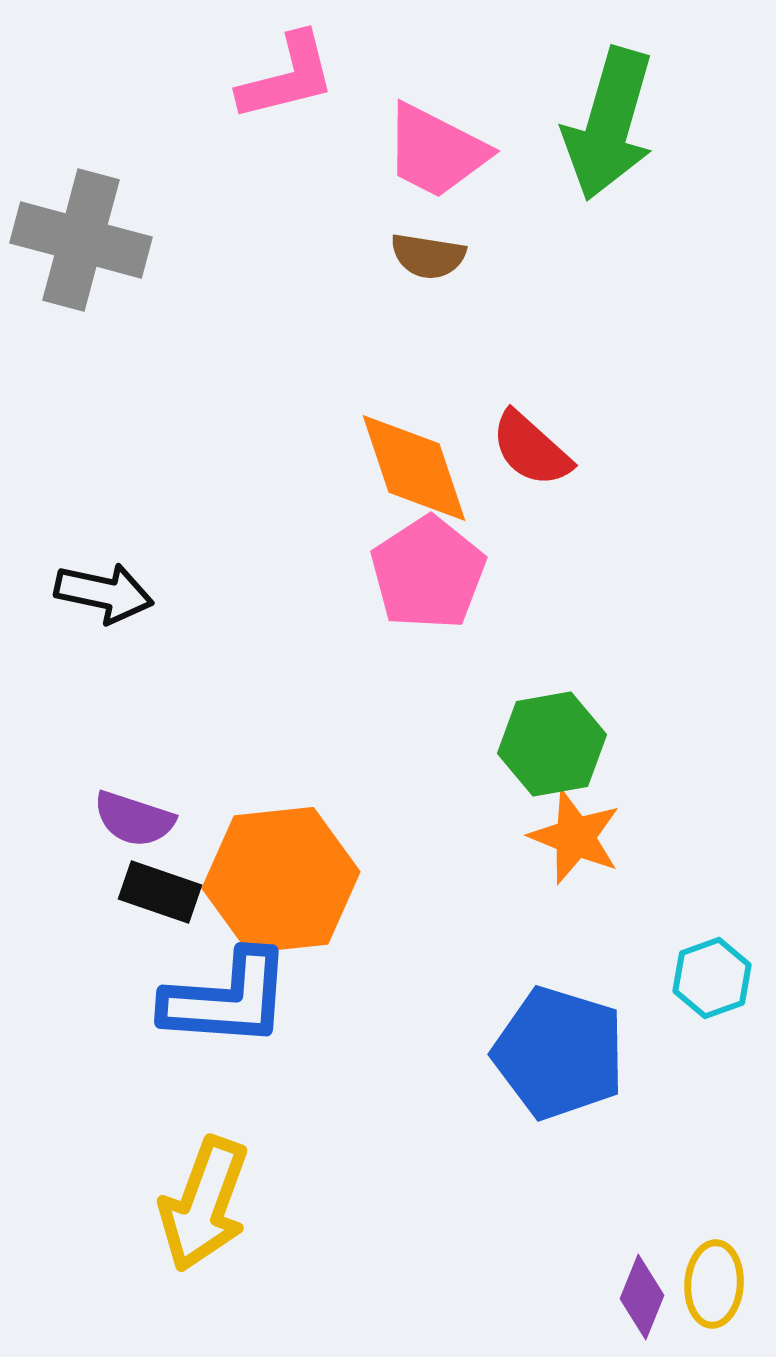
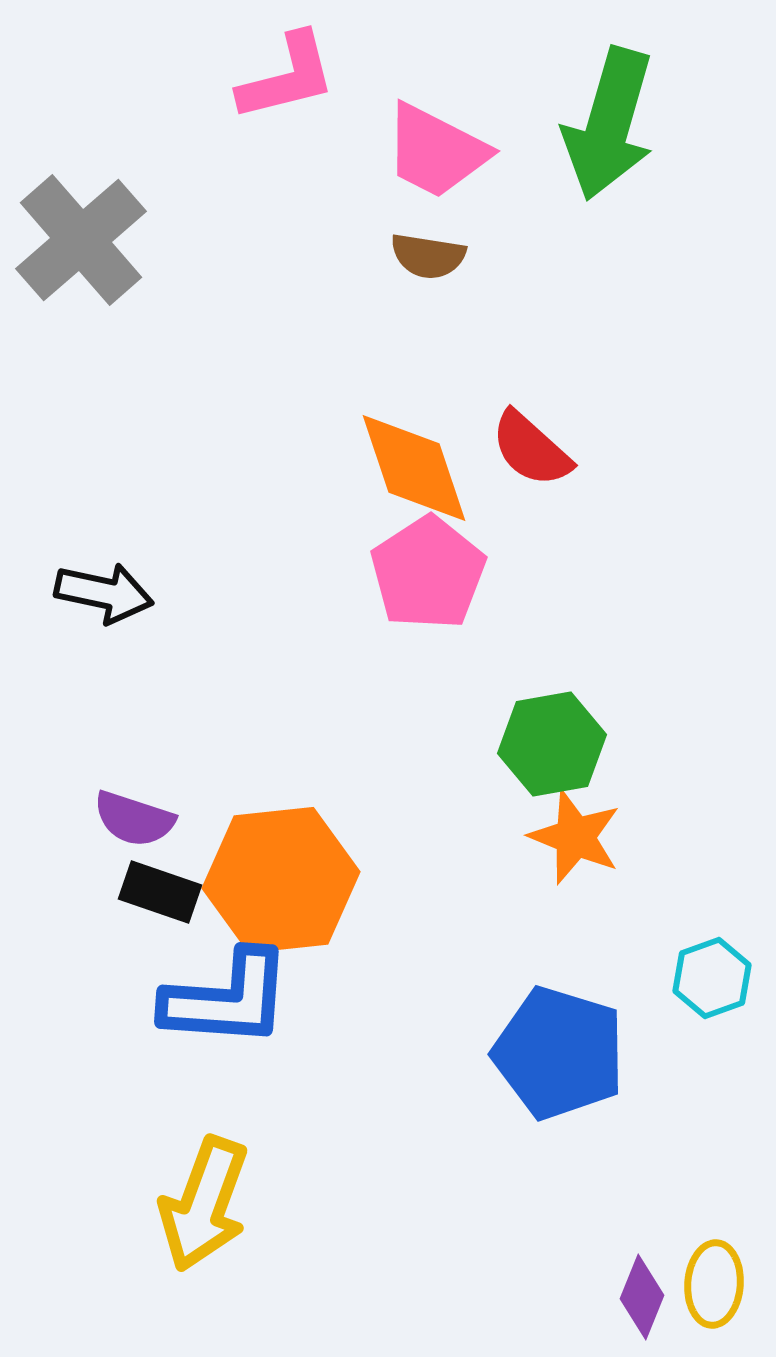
gray cross: rotated 34 degrees clockwise
